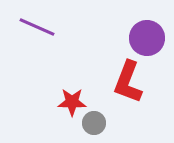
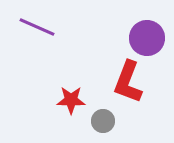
red star: moved 1 px left, 2 px up
gray circle: moved 9 px right, 2 px up
